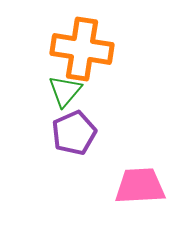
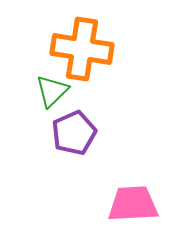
green triangle: moved 13 px left; rotated 6 degrees clockwise
pink trapezoid: moved 7 px left, 18 px down
